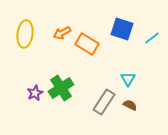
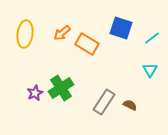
blue square: moved 1 px left, 1 px up
orange arrow: rotated 12 degrees counterclockwise
cyan triangle: moved 22 px right, 9 px up
